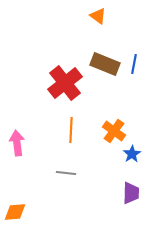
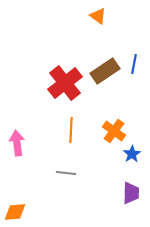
brown rectangle: moved 7 px down; rotated 56 degrees counterclockwise
